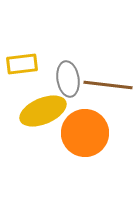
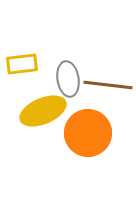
orange circle: moved 3 px right
